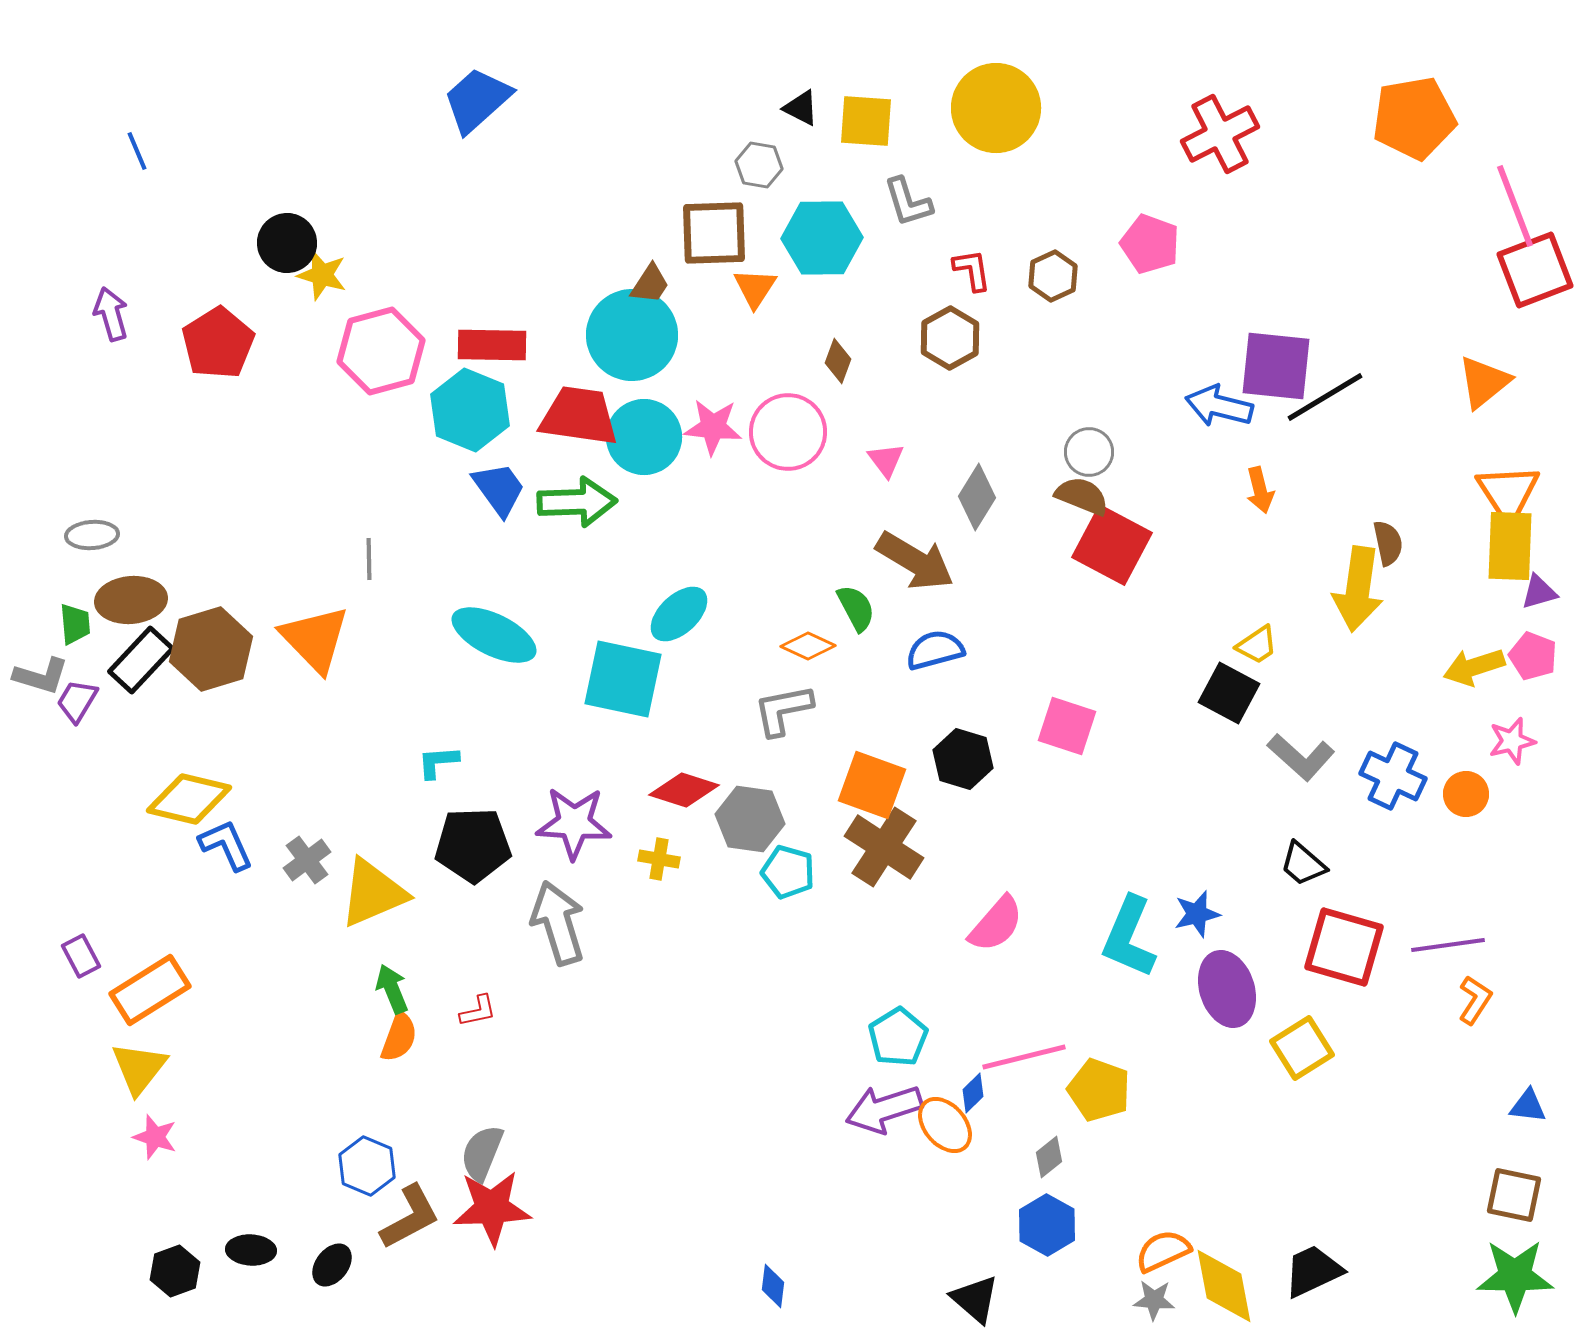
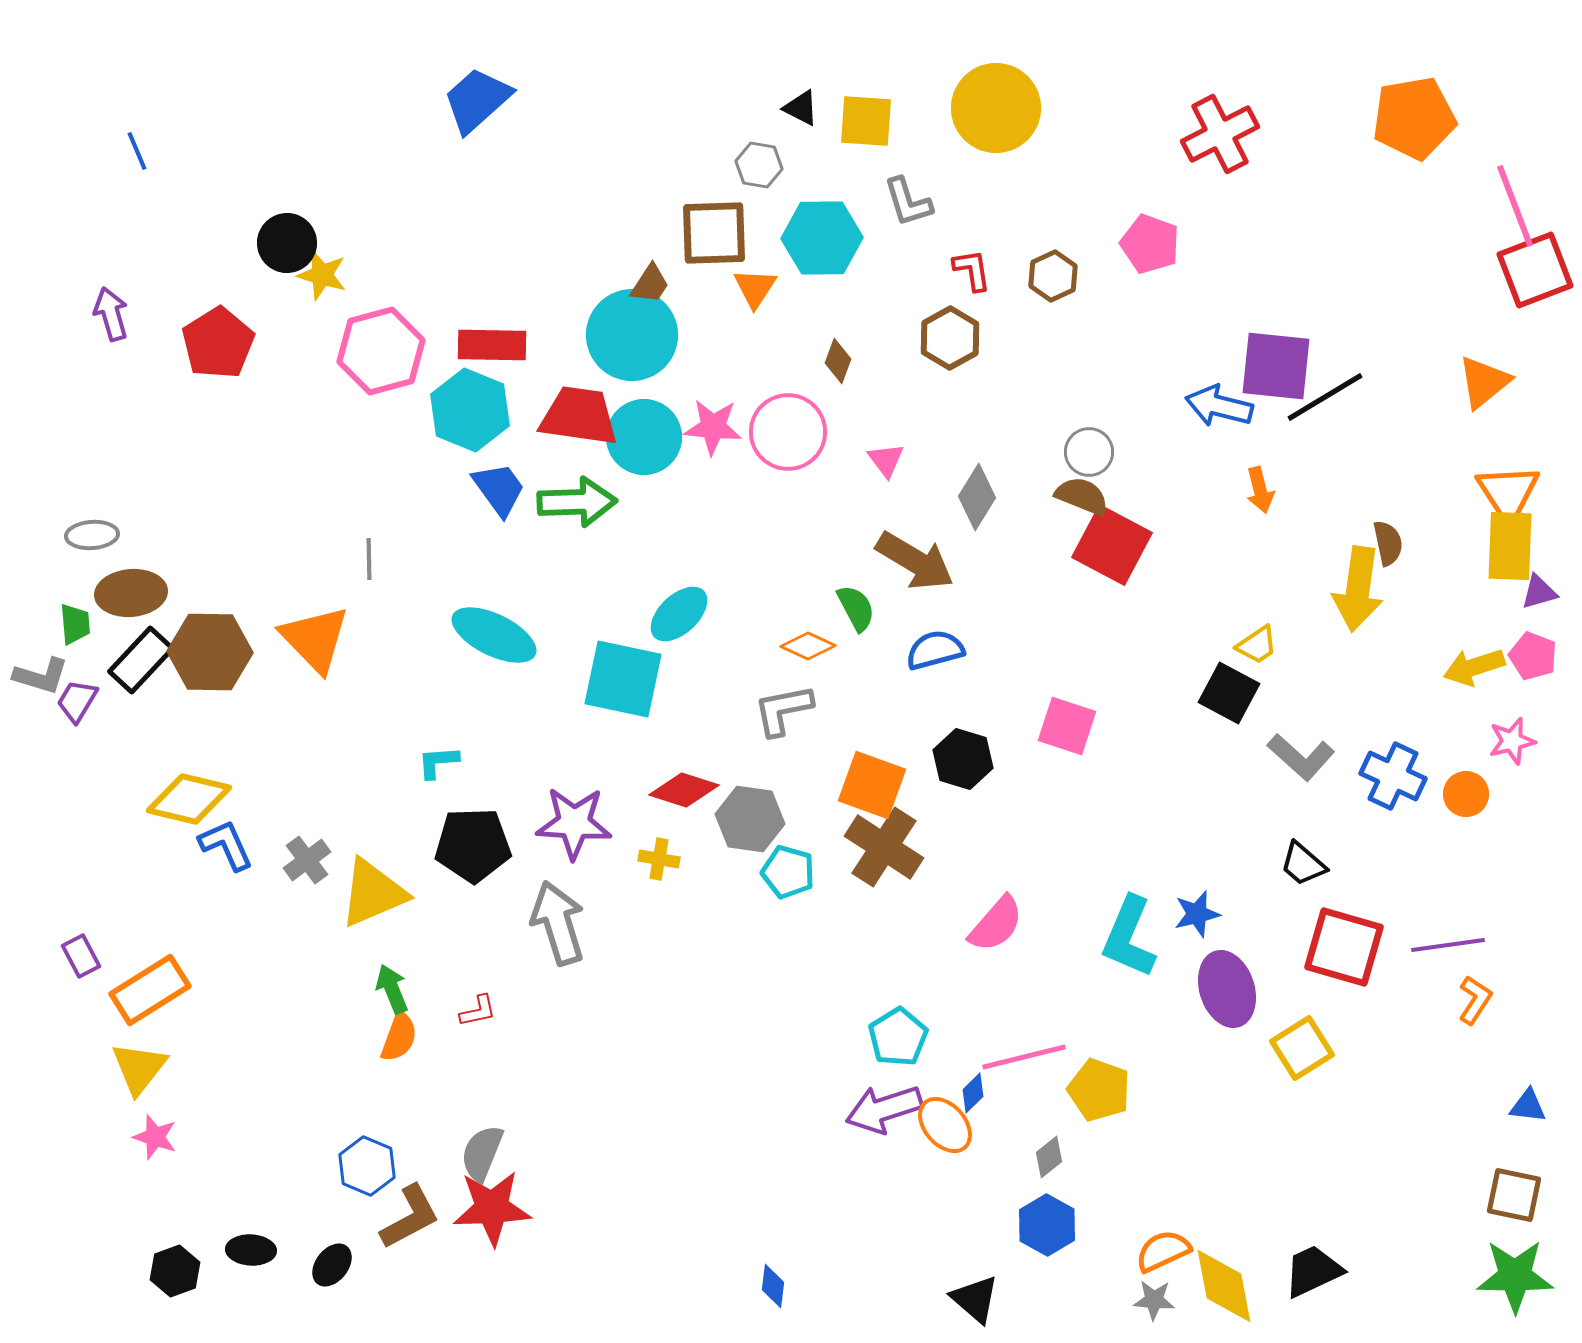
brown ellipse at (131, 600): moved 7 px up
brown hexagon at (211, 649): moved 1 px left, 3 px down; rotated 18 degrees clockwise
